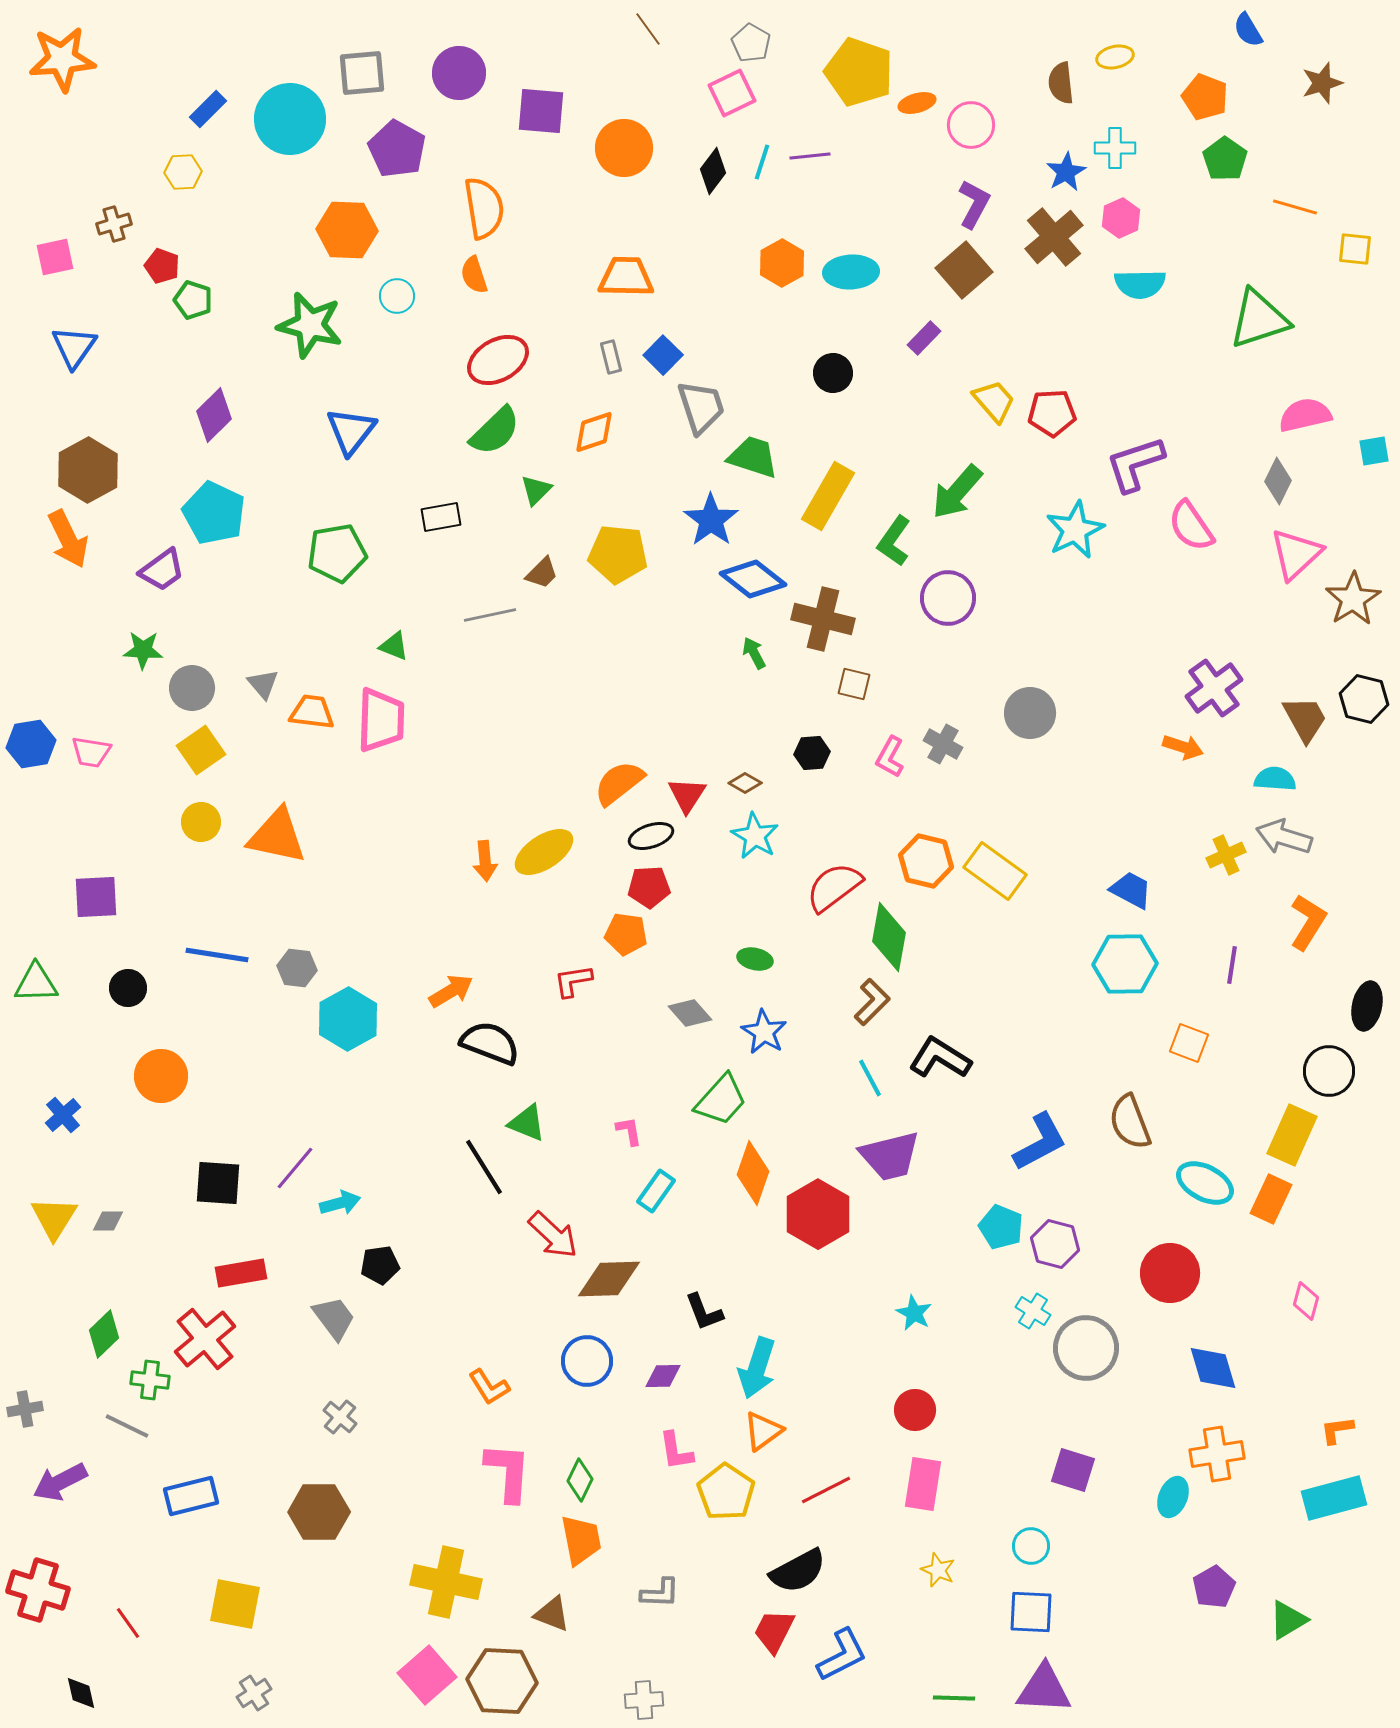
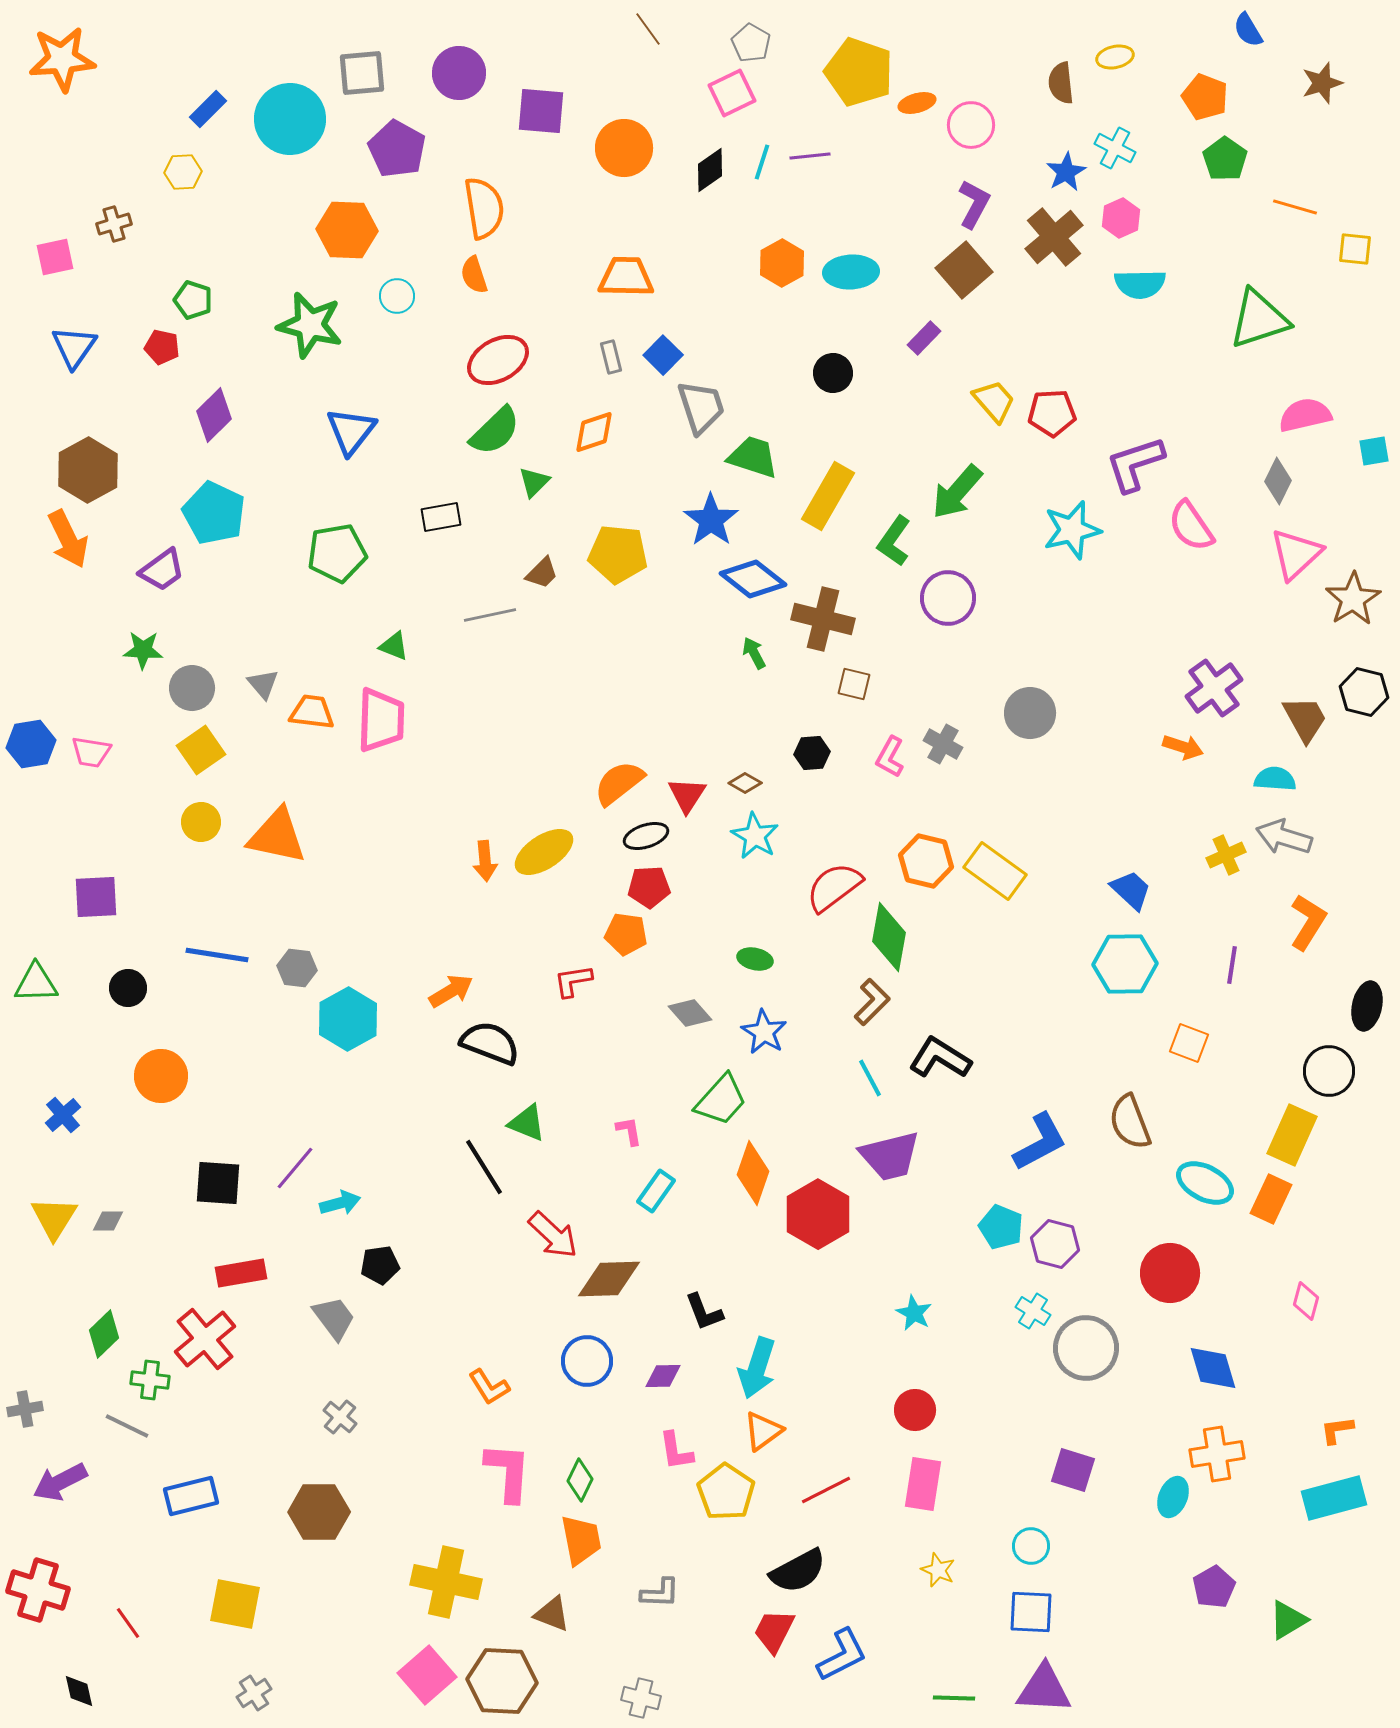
cyan cross at (1115, 148): rotated 27 degrees clockwise
black diamond at (713, 171): moved 3 px left, 1 px up; rotated 18 degrees clockwise
red pentagon at (162, 266): moved 81 px down; rotated 8 degrees counterclockwise
green triangle at (536, 490): moved 2 px left, 8 px up
cyan star at (1075, 530): moved 3 px left; rotated 12 degrees clockwise
black hexagon at (1364, 699): moved 7 px up
black ellipse at (651, 836): moved 5 px left
blue trapezoid at (1131, 890): rotated 15 degrees clockwise
black diamond at (81, 1693): moved 2 px left, 2 px up
gray cross at (644, 1700): moved 3 px left, 2 px up; rotated 18 degrees clockwise
